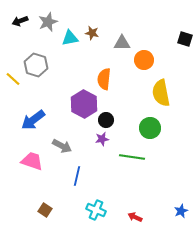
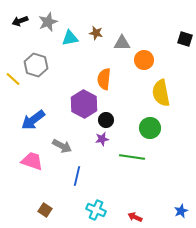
brown star: moved 4 px right
